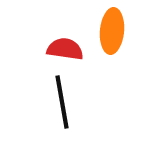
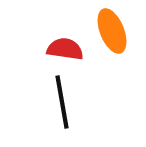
orange ellipse: rotated 27 degrees counterclockwise
